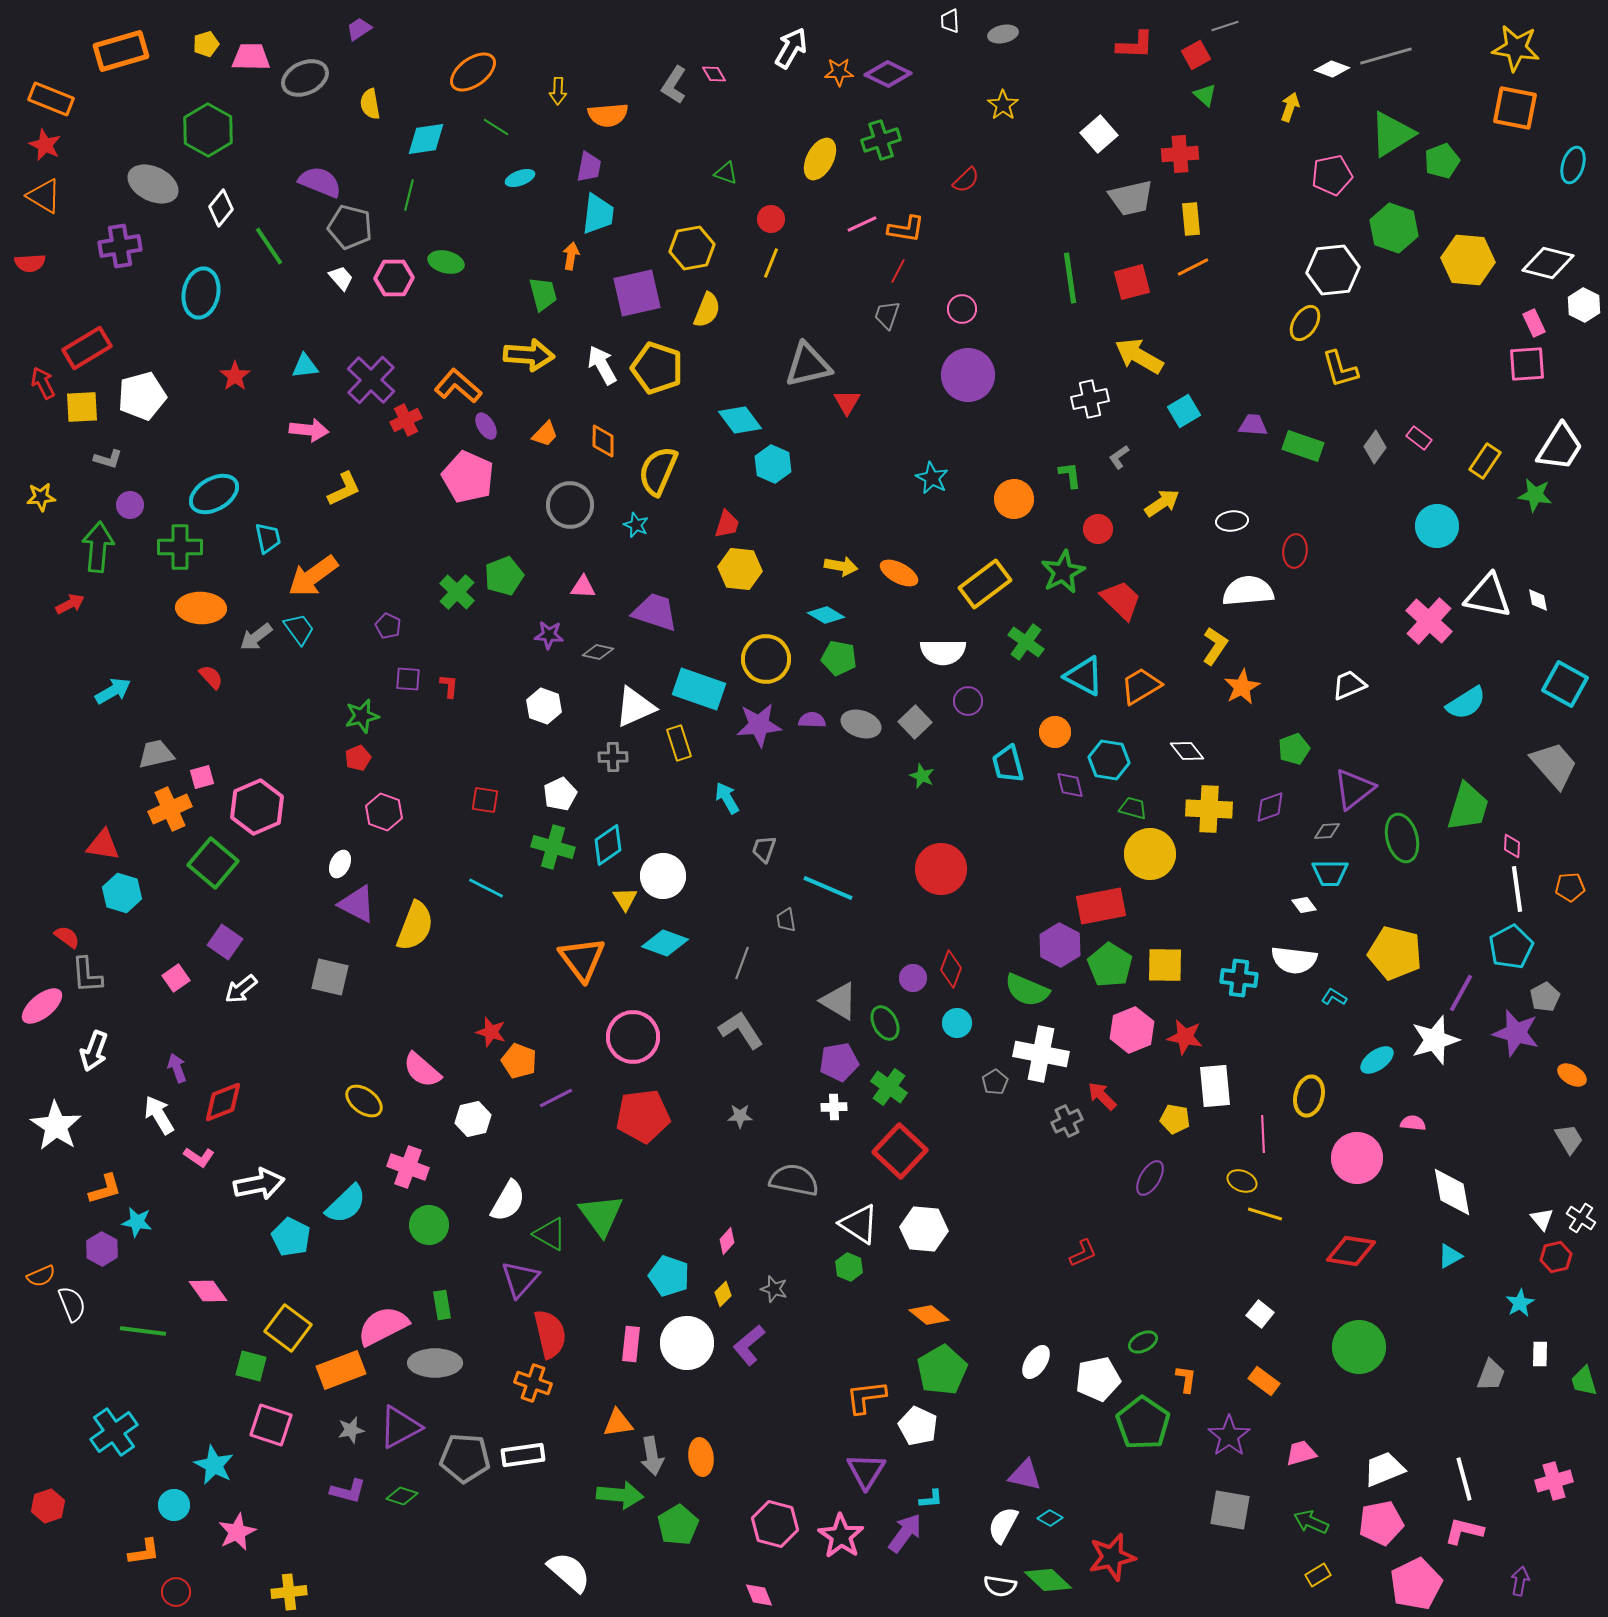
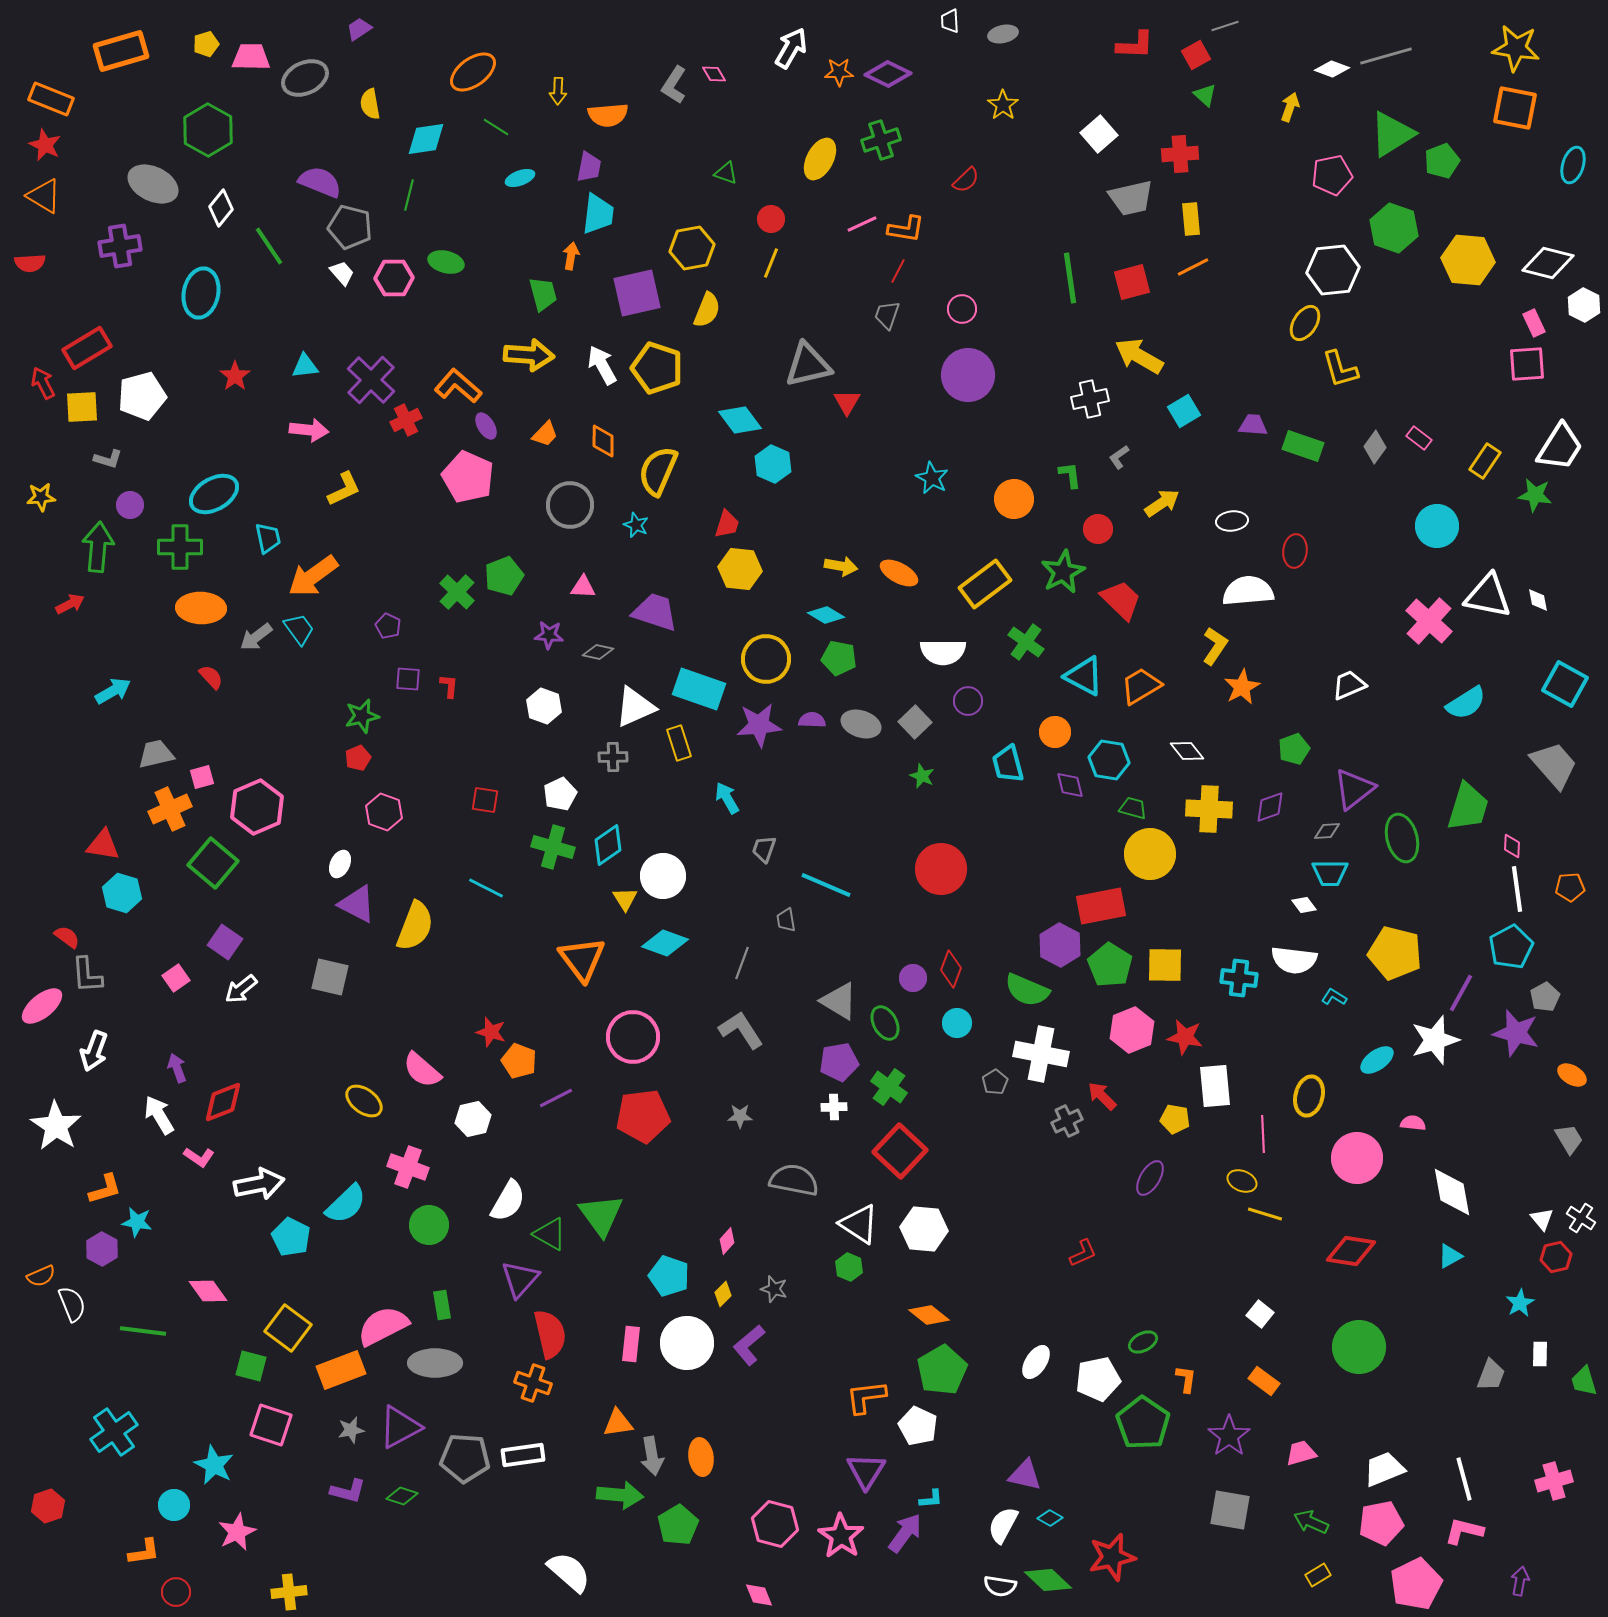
white trapezoid at (341, 278): moved 1 px right, 5 px up
cyan line at (828, 888): moved 2 px left, 3 px up
